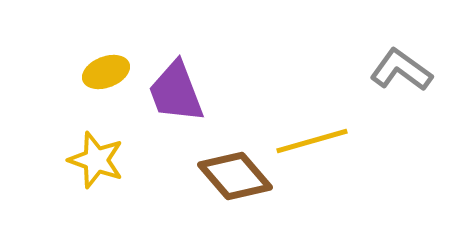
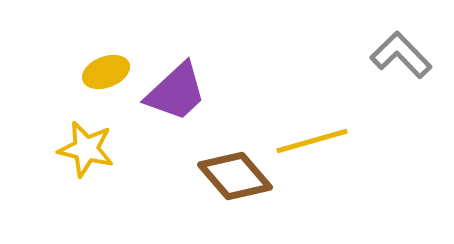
gray L-shape: moved 15 px up; rotated 10 degrees clockwise
purple trapezoid: rotated 112 degrees counterclockwise
yellow star: moved 10 px left, 11 px up; rotated 6 degrees counterclockwise
